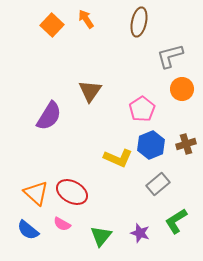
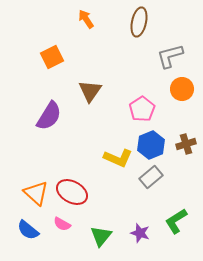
orange square: moved 32 px down; rotated 20 degrees clockwise
gray rectangle: moved 7 px left, 7 px up
